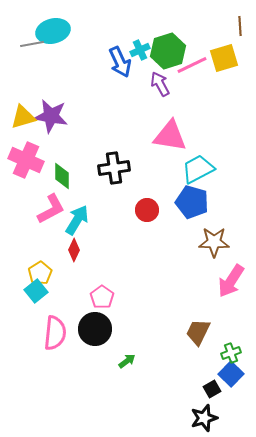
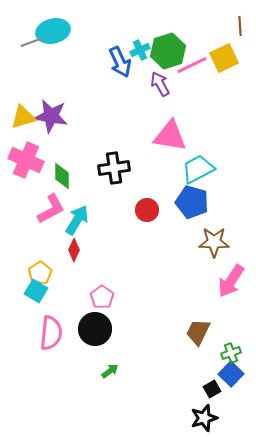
gray line: moved 2 px up; rotated 10 degrees counterclockwise
yellow square: rotated 8 degrees counterclockwise
cyan square: rotated 20 degrees counterclockwise
pink semicircle: moved 4 px left
green arrow: moved 17 px left, 10 px down
